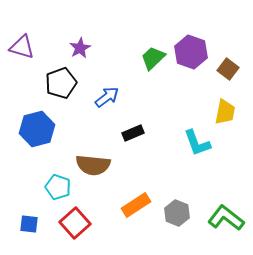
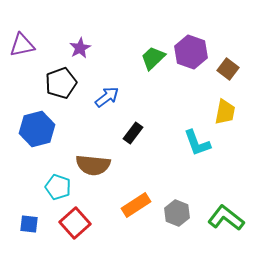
purple triangle: moved 2 px up; rotated 28 degrees counterclockwise
black rectangle: rotated 30 degrees counterclockwise
